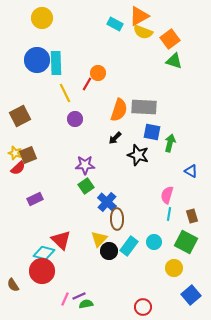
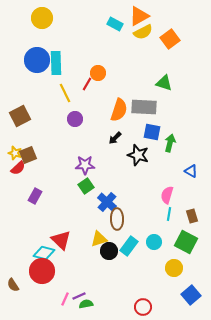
yellow semicircle at (143, 32): rotated 48 degrees counterclockwise
green triangle at (174, 61): moved 10 px left, 22 px down
purple rectangle at (35, 199): moved 3 px up; rotated 35 degrees counterclockwise
yellow triangle at (99, 239): rotated 30 degrees clockwise
